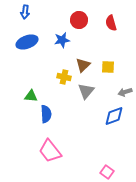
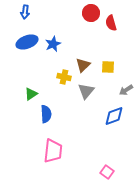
red circle: moved 12 px right, 7 px up
blue star: moved 9 px left, 4 px down; rotated 14 degrees counterclockwise
gray arrow: moved 1 px right, 2 px up; rotated 16 degrees counterclockwise
green triangle: moved 2 px up; rotated 40 degrees counterclockwise
pink trapezoid: moved 3 px right; rotated 135 degrees counterclockwise
